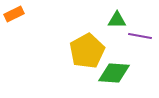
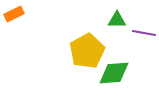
purple line: moved 4 px right, 3 px up
green diamond: rotated 8 degrees counterclockwise
